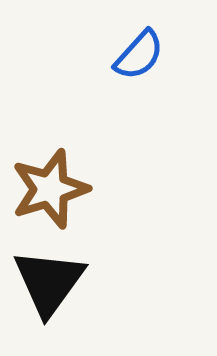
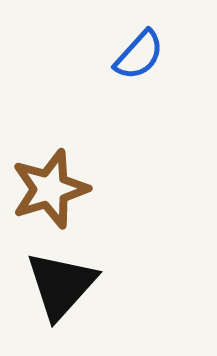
black triangle: moved 12 px right, 3 px down; rotated 6 degrees clockwise
